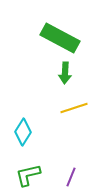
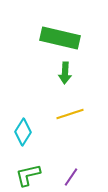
green rectangle: rotated 15 degrees counterclockwise
yellow line: moved 4 px left, 6 px down
purple line: rotated 12 degrees clockwise
